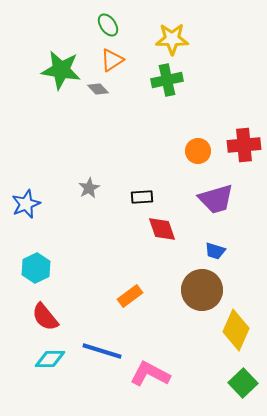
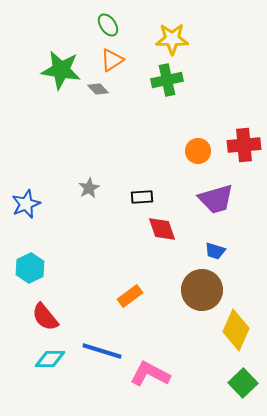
cyan hexagon: moved 6 px left
